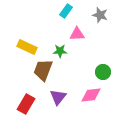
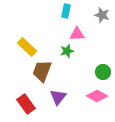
cyan rectangle: rotated 24 degrees counterclockwise
gray star: moved 2 px right
yellow rectangle: rotated 18 degrees clockwise
green star: moved 7 px right; rotated 16 degrees counterclockwise
brown trapezoid: moved 1 px left, 1 px down
pink diamond: moved 6 px right, 1 px down; rotated 35 degrees clockwise
red rectangle: rotated 66 degrees counterclockwise
